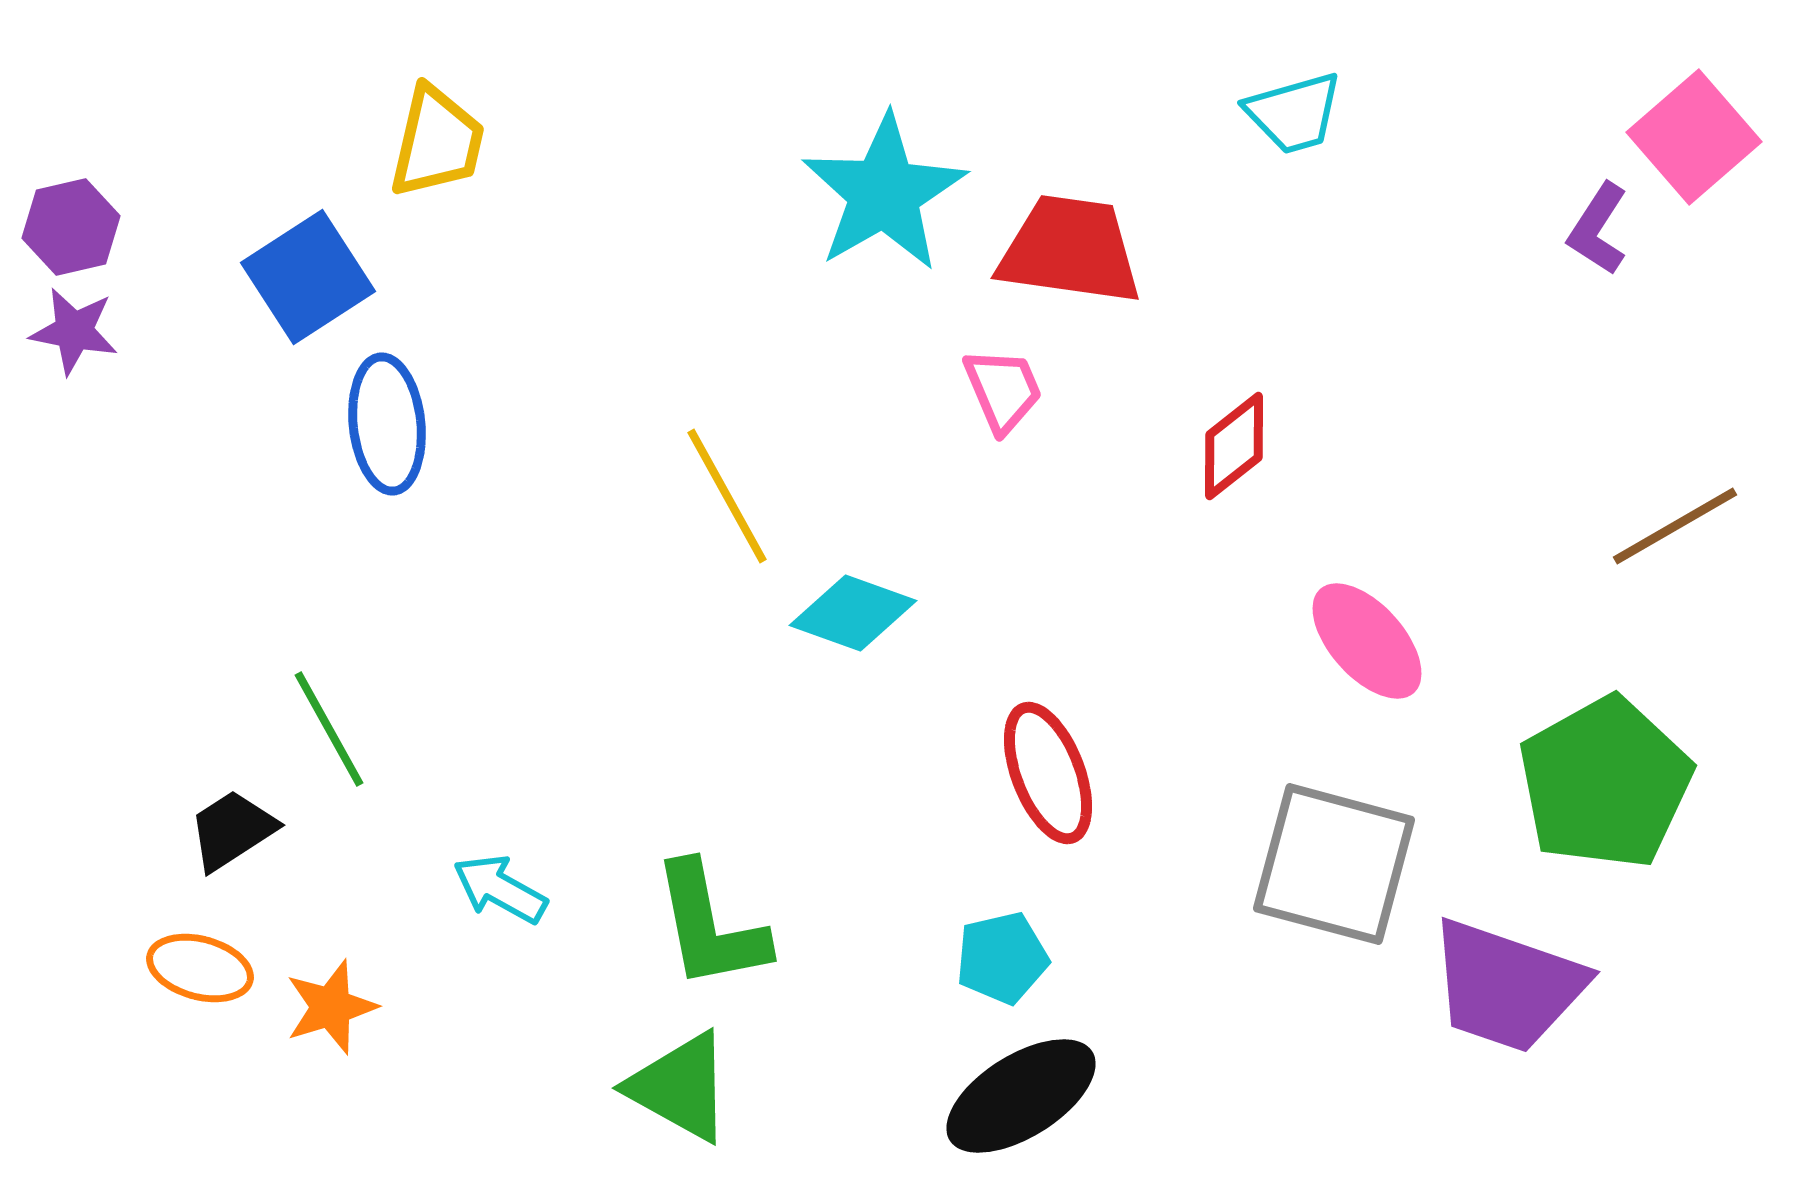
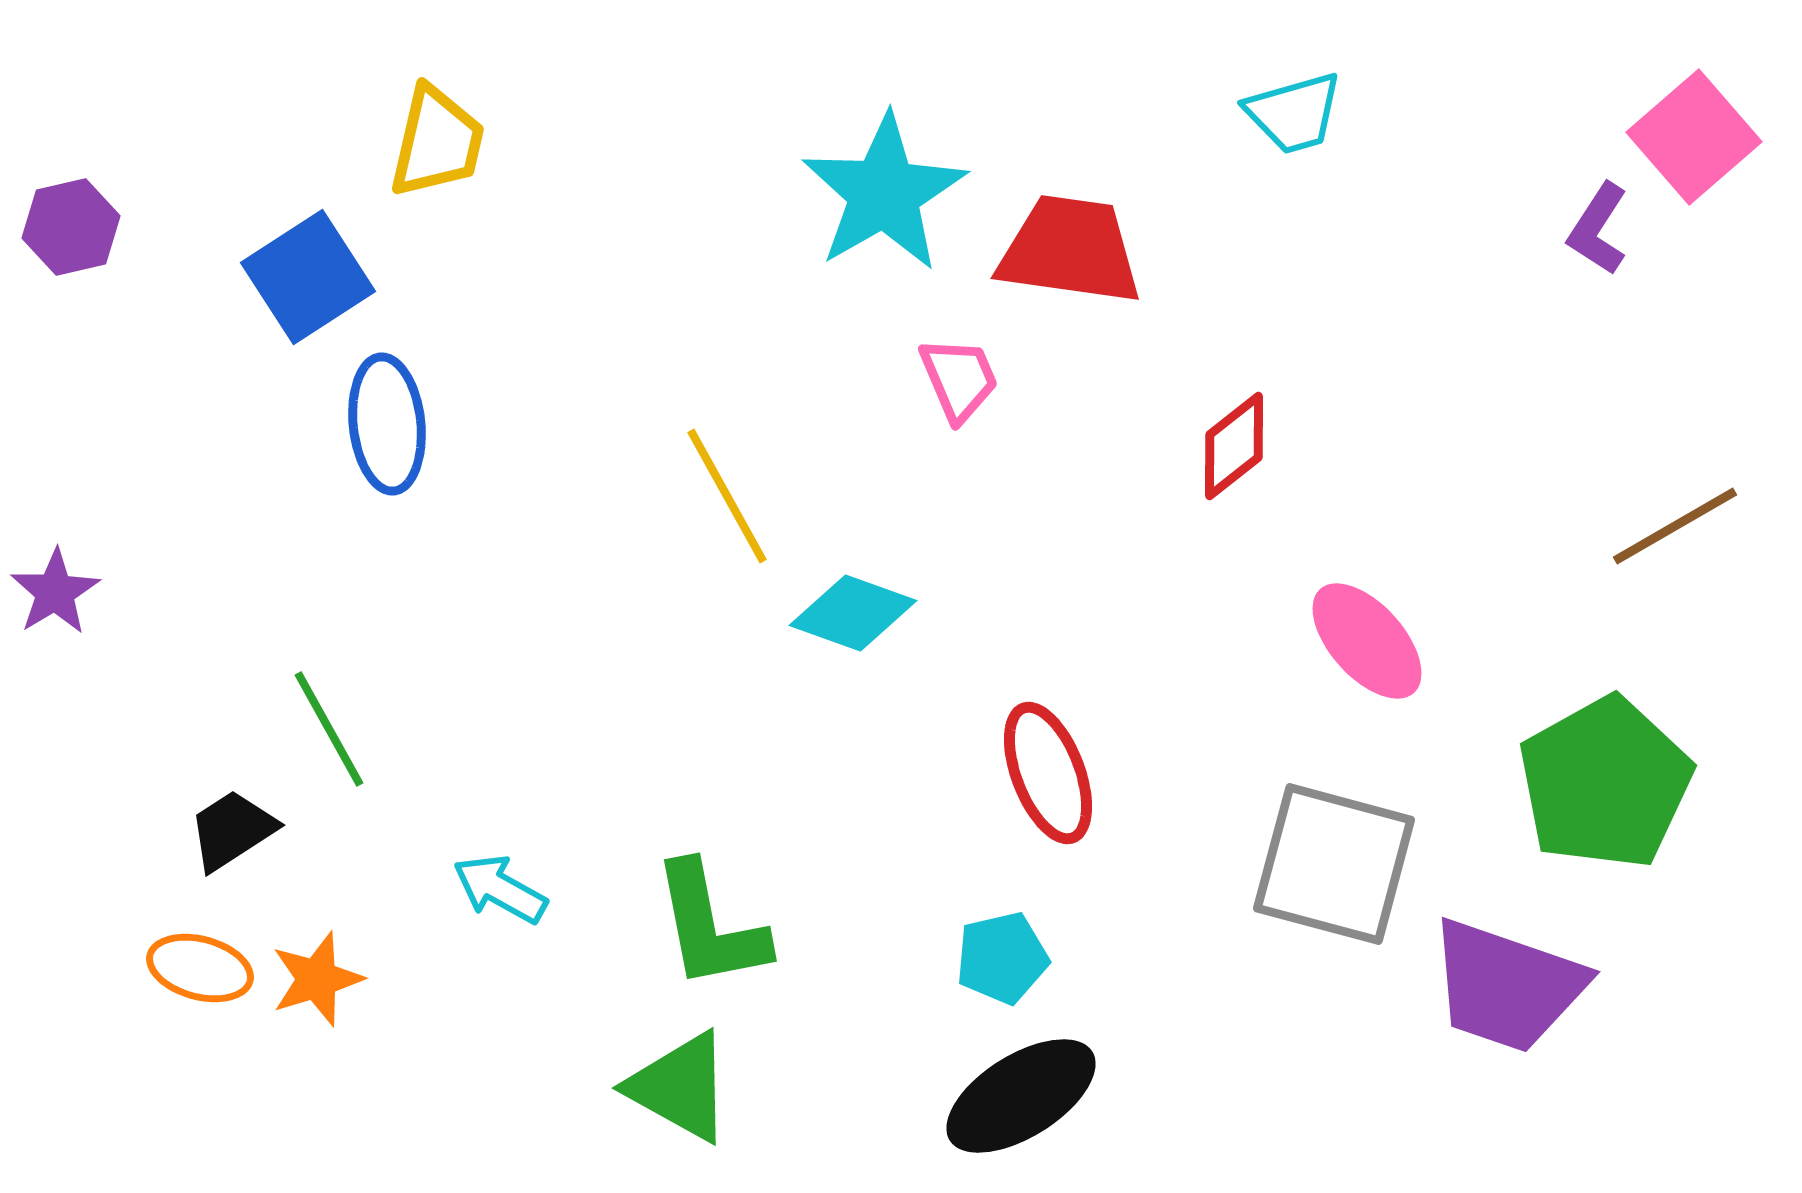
purple star: moved 19 px left, 261 px down; rotated 30 degrees clockwise
pink trapezoid: moved 44 px left, 11 px up
orange star: moved 14 px left, 28 px up
